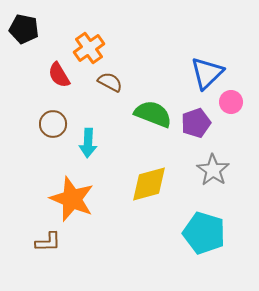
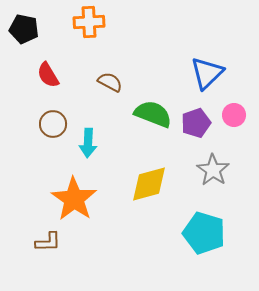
orange cross: moved 26 px up; rotated 32 degrees clockwise
red semicircle: moved 11 px left
pink circle: moved 3 px right, 13 px down
orange star: moved 2 px right; rotated 12 degrees clockwise
